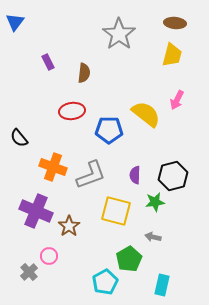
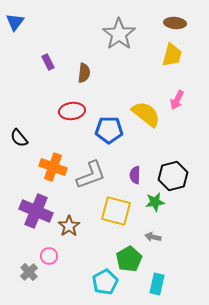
cyan rectangle: moved 5 px left, 1 px up
